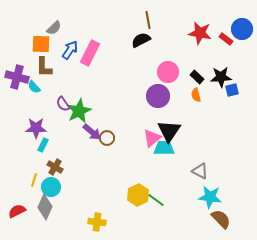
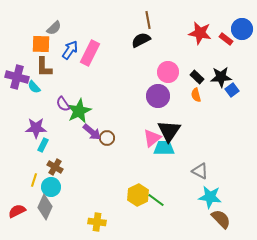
blue square: rotated 24 degrees counterclockwise
